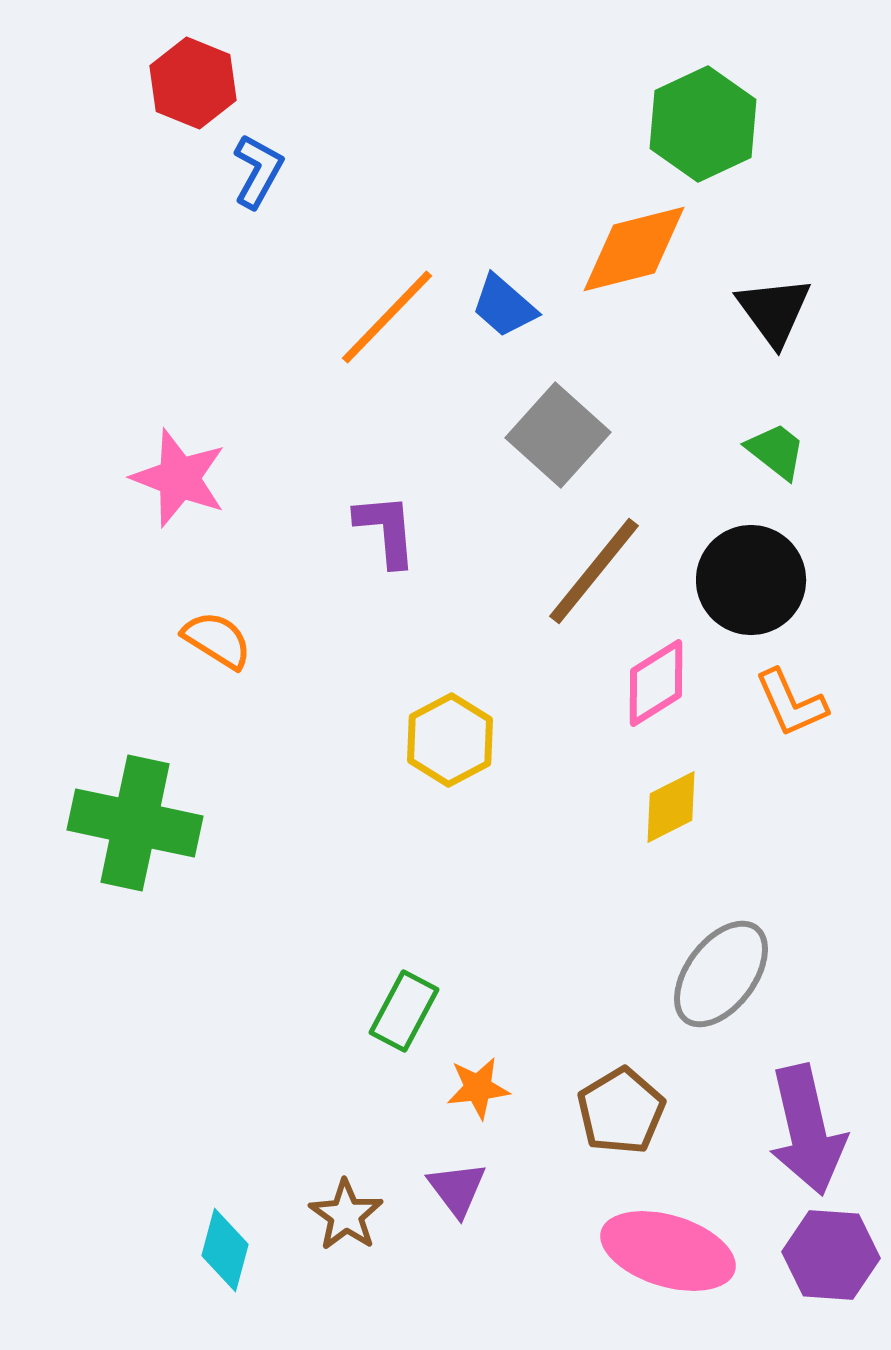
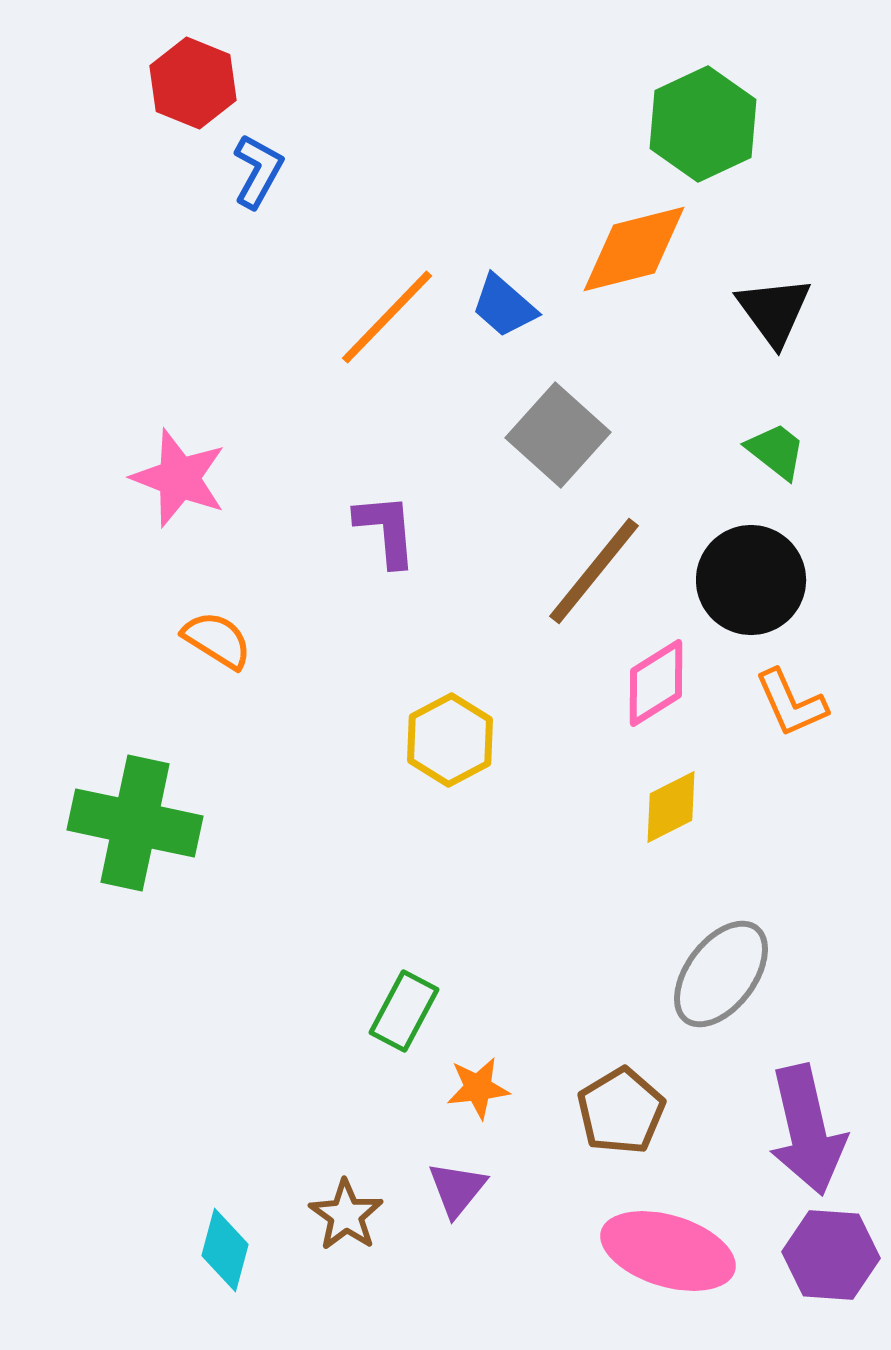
purple triangle: rotated 16 degrees clockwise
